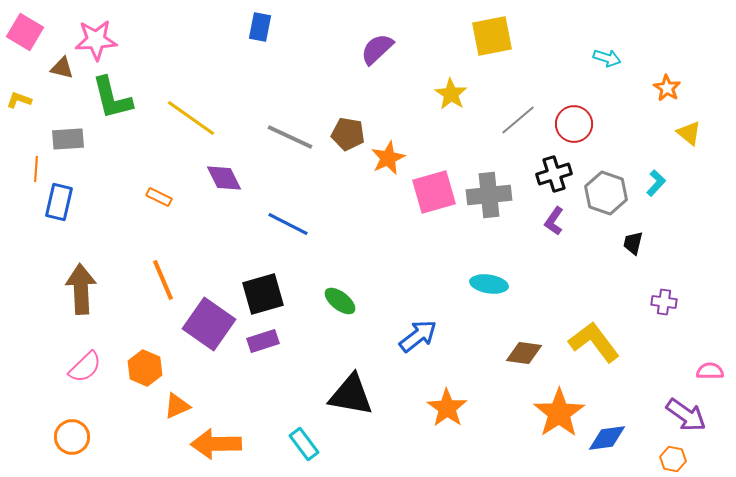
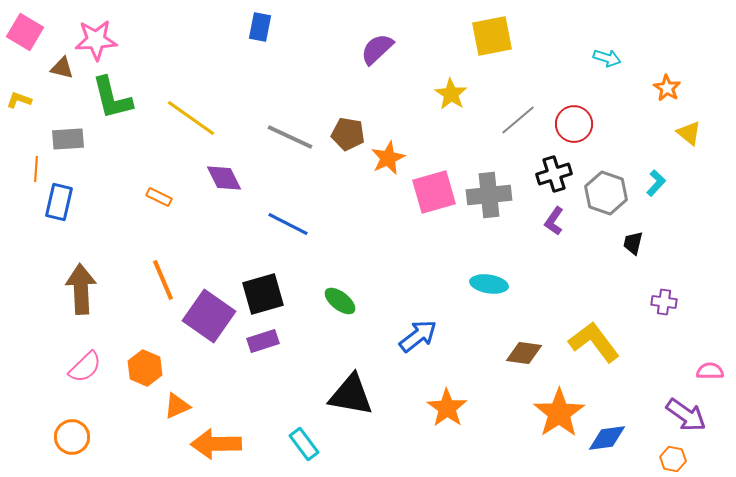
purple square at (209, 324): moved 8 px up
